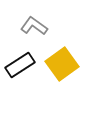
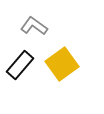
black rectangle: rotated 16 degrees counterclockwise
